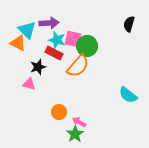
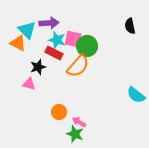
black semicircle: moved 1 px right, 2 px down; rotated 28 degrees counterclockwise
cyan semicircle: moved 8 px right
green star: rotated 18 degrees counterclockwise
